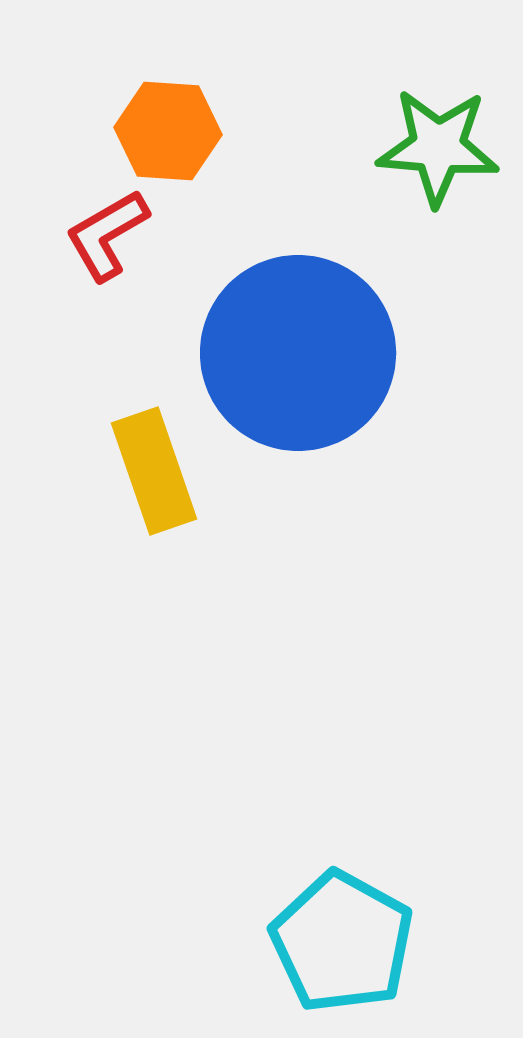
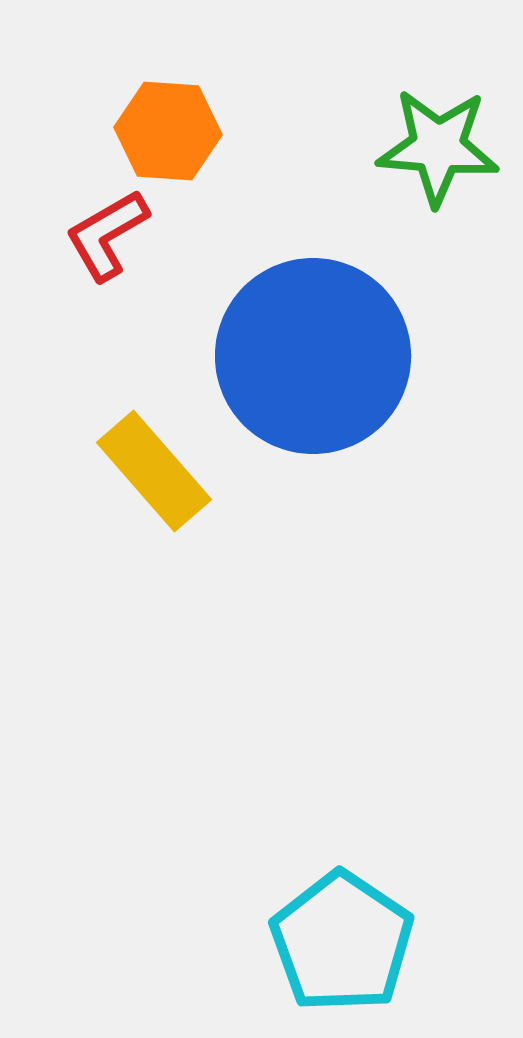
blue circle: moved 15 px right, 3 px down
yellow rectangle: rotated 22 degrees counterclockwise
cyan pentagon: rotated 5 degrees clockwise
